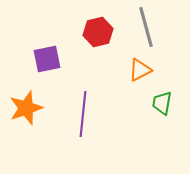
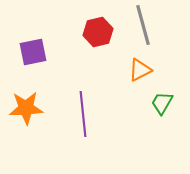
gray line: moved 3 px left, 2 px up
purple square: moved 14 px left, 7 px up
green trapezoid: rotated 20 degrees clockwise
orange star: rotated 16 degrees clockwise
purple line: rotated 12 degrees counterclockwise
